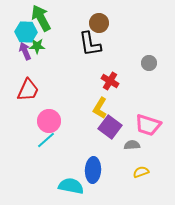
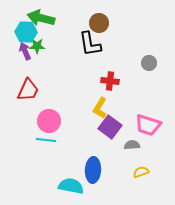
green arrow: rotated 48 degrees counterclockwise
red cross: rotated 24 degrees counterclockwise
cyan line: rotated 48 degrees clockwise
